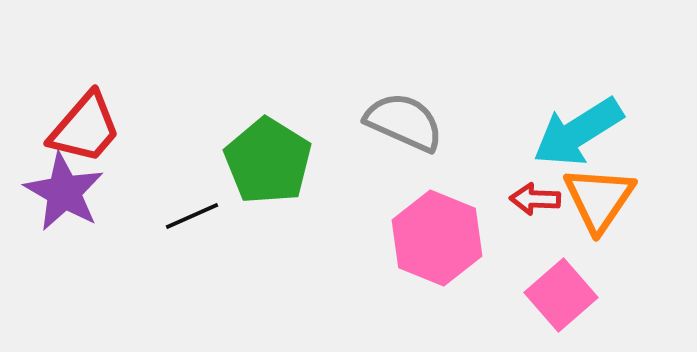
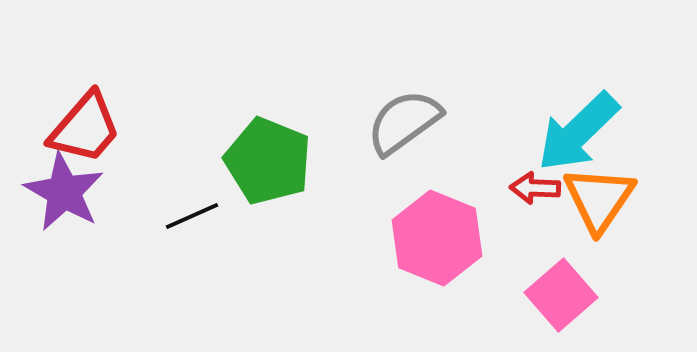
gray semicircle: rotated 60 degrees counterclockwise
cyan arrow: rotated 12 degrees counterclockwise
green pentagon: rotated 10 degrees counterclockwise
red arrow: moved 11 px up
